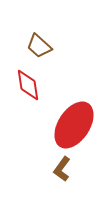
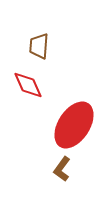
brown trapezoid: rotated 52 degrees clockwise
red diamond: rotated 16 degrees counterclockwise
